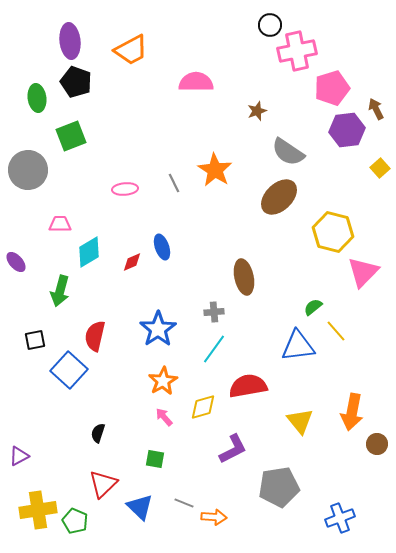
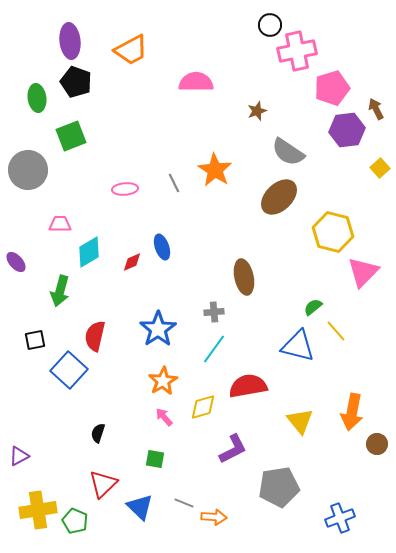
blue triangle at (298, 346): rotated 21 degrees clockwise
